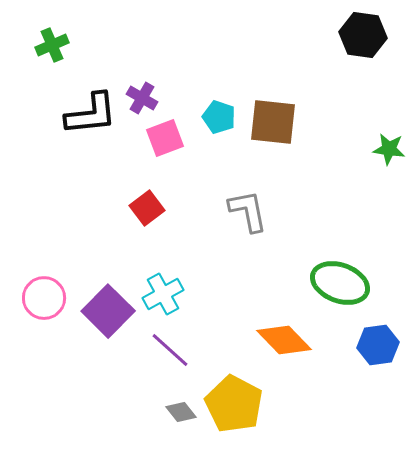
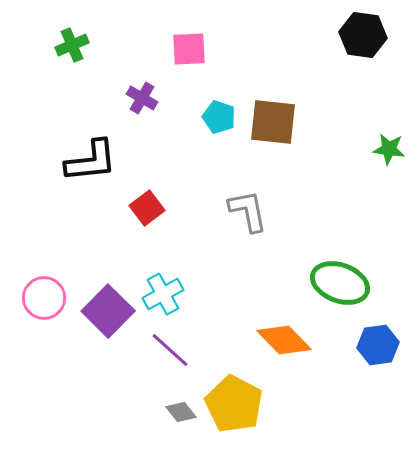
green cross: moved 20 px right
black L-shape: moved 47 px down
pink square: moved 24 px right, 89 px up; rotated 18 degrees clockwise
